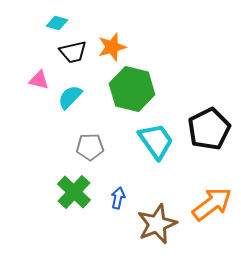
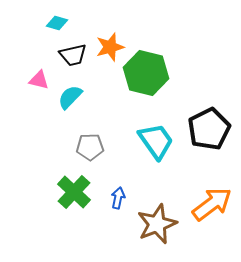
orange star: moved 2 px left
black trapezoid: moved 3 px down
green hexagon: moved 14 px right, 16 px up
